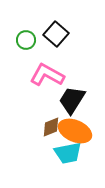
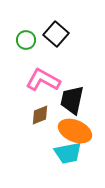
pink L-shape: moved 4 px left, 5 px down
black trapezoid: rotated 20 degrees counterclockwise
brown diamond: moved 11 px left, 12 px up
